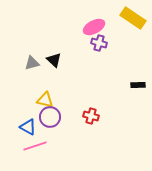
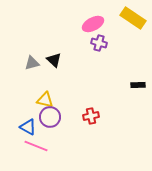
pink ellipse: moved 1 px left, 3 px up
red cross: rotated 28 degrees counterclockwise
pink line: moved 1 px right; rotated 40 degrees clockwise
